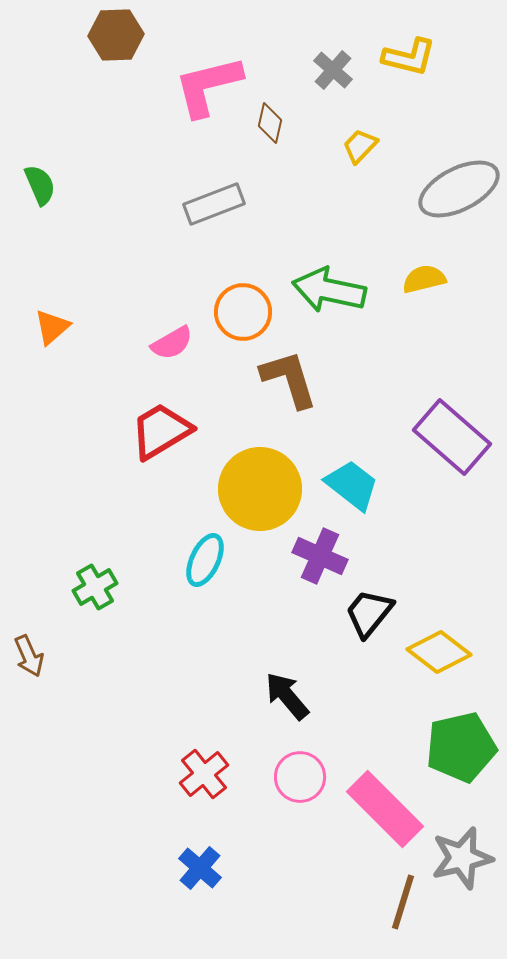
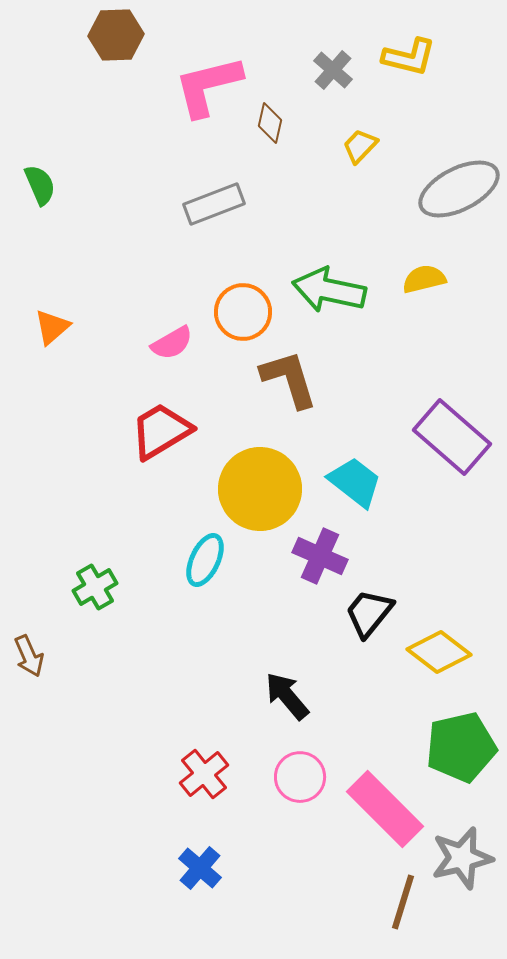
cyan trapezoid: moved 3 px right, 3 px up
